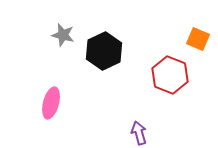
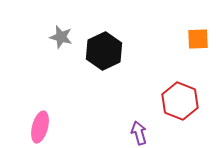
gray star: moved 2 px left, 2 px down
orange square: rotated 25 degrees counterclockwise
red hexagon: moved 10 px right, 26 px down
pink ellipse: moved 11 px left, 24 px down
